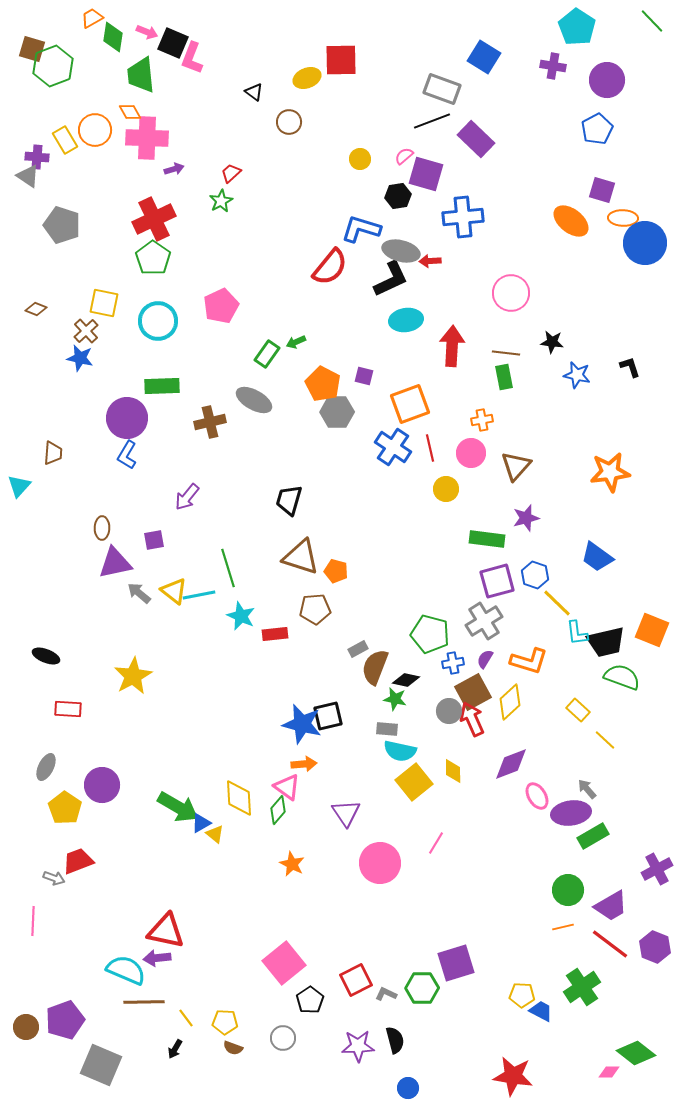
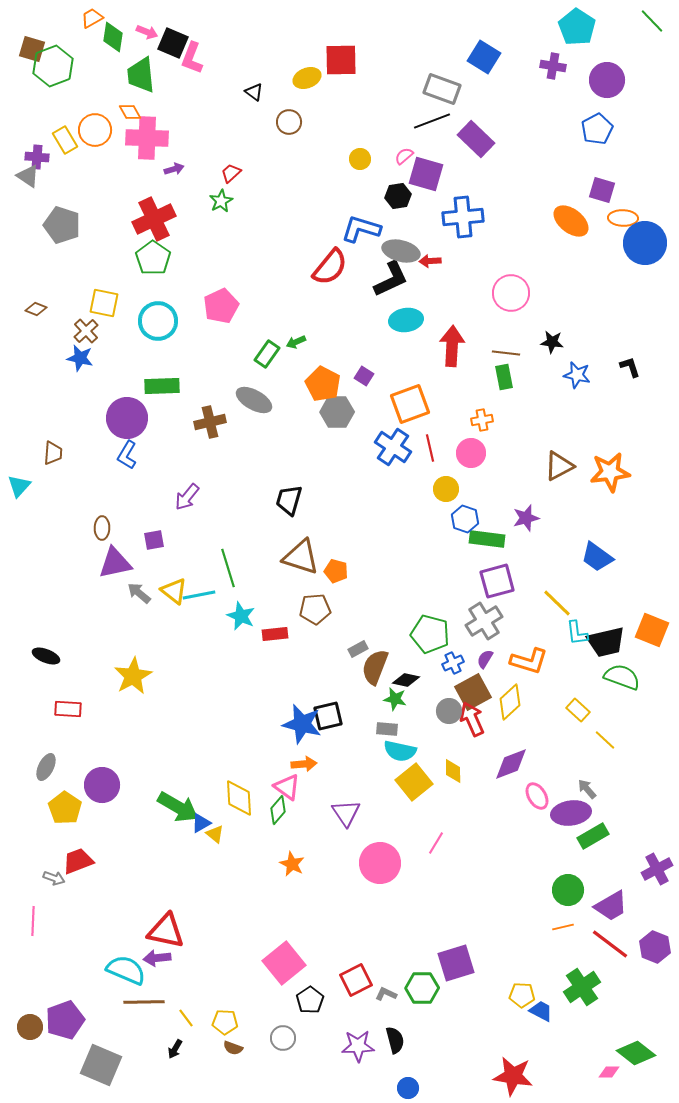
purple square at (364, 376): rotated 18 degrees clockwise
brown triangle at (516, 466): moved 43 px right; rotated 20 degrees clockwise
blue hexagon at (535, 575): moved 70 px left, 56 px up
blue cross at (453, 663): rotated 15 degrees counterclockwise
brown circle at (26, 1027): moved 4 px right
